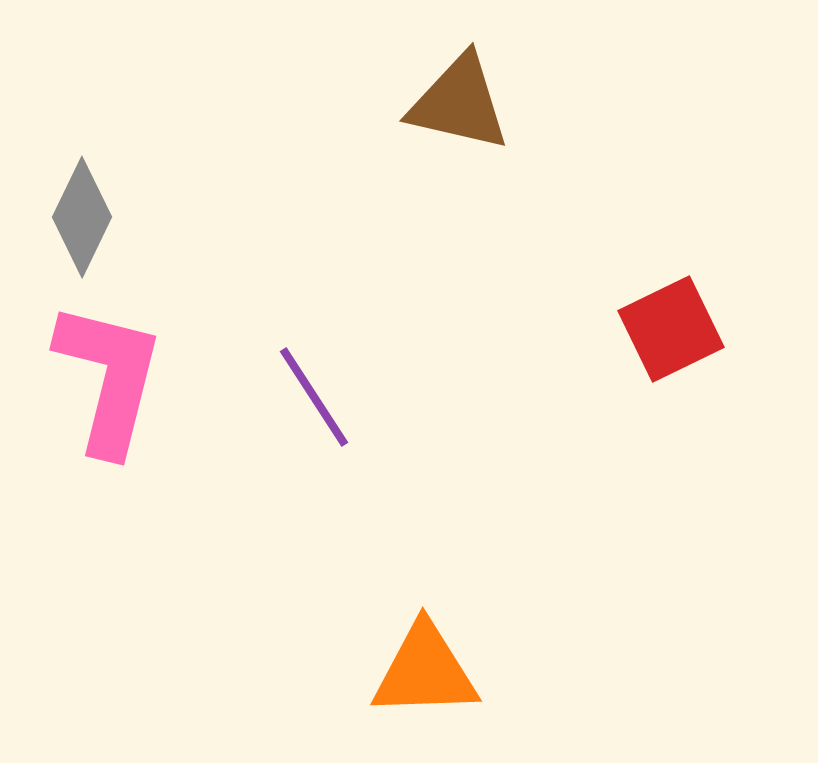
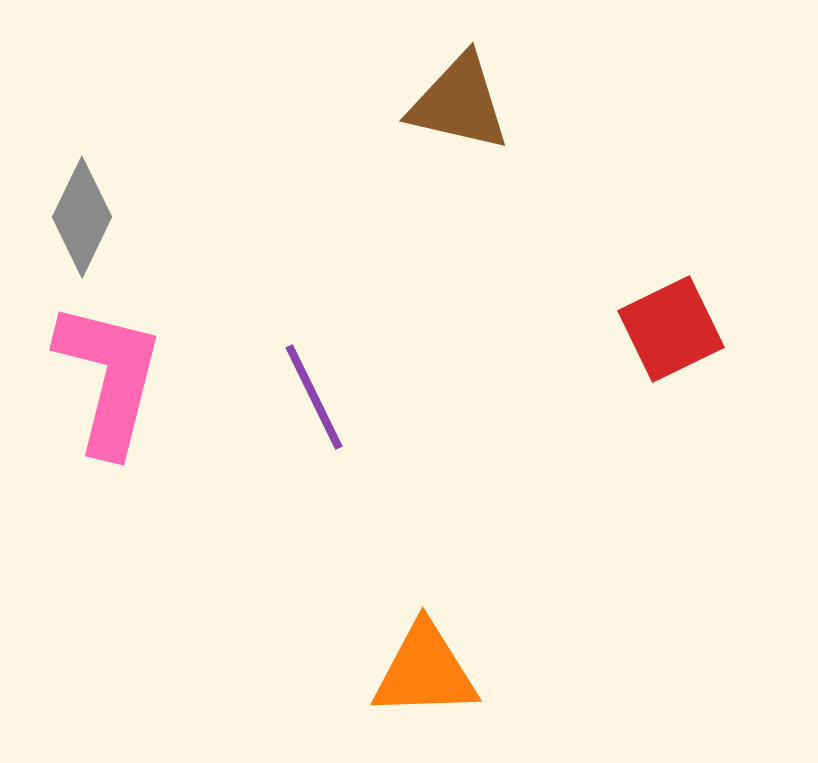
purple line: rotated 7 degrees clockwise
